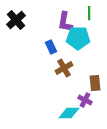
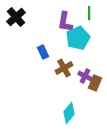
black cross: moved 3 px up
cyan pentagon: rotated 25 degrees counterclockwise
blue rectangle: moved 8 px left, 5 px down
brown rectangle: rotated 28 degrees clockwise
purple cross: moved 24 px up
cyan diamond: rotated 50 degrees counterclockwise
